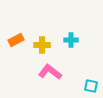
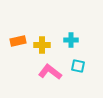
orange rectangle: moved 2 px right, 1 px down; rotated 14 degrees clockwise
cyan square: moved 13 px left, 20 px up
